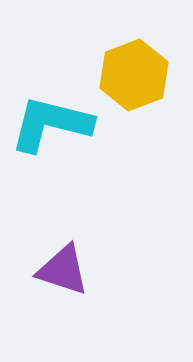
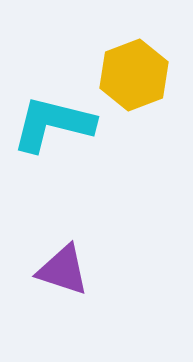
cyan L-shape: moved 2 px right
